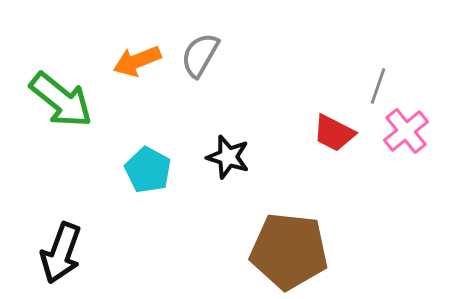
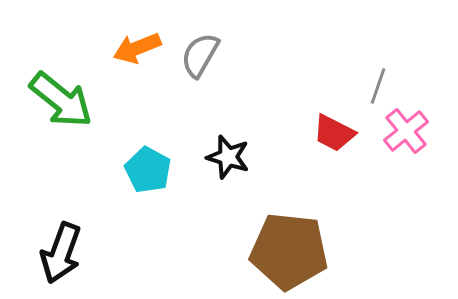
orange arrow: moved 13 px up
